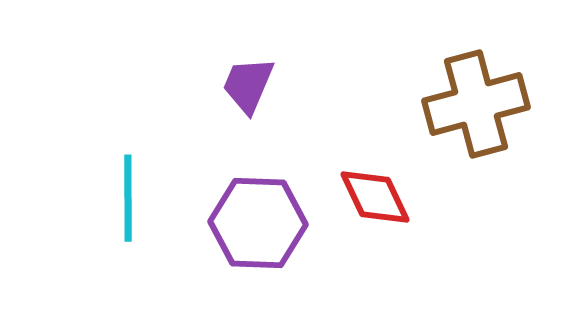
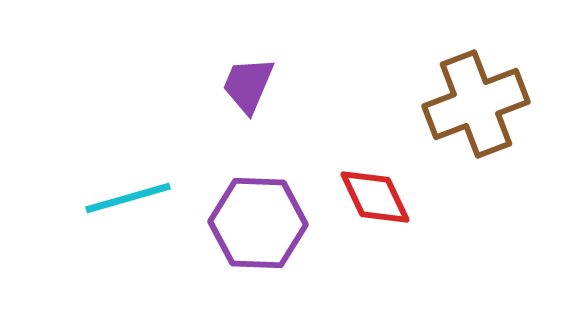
brown cross: rotated 6 degrees counterclockwise
cyan line: rotated 74 degrees clockwise
